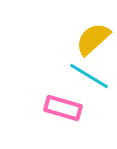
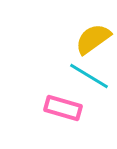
yellow semicircle: rotated 6 degrees clockwise
